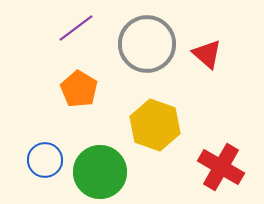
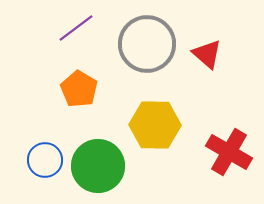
yellow hexagon: rotated 18 degrees counterclockwise
red cross: moved 8 px right, 15 px up
green circle: moved 2 px left, 6 px up
